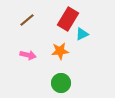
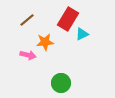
orange star: moved 15 px left, 9 px up
